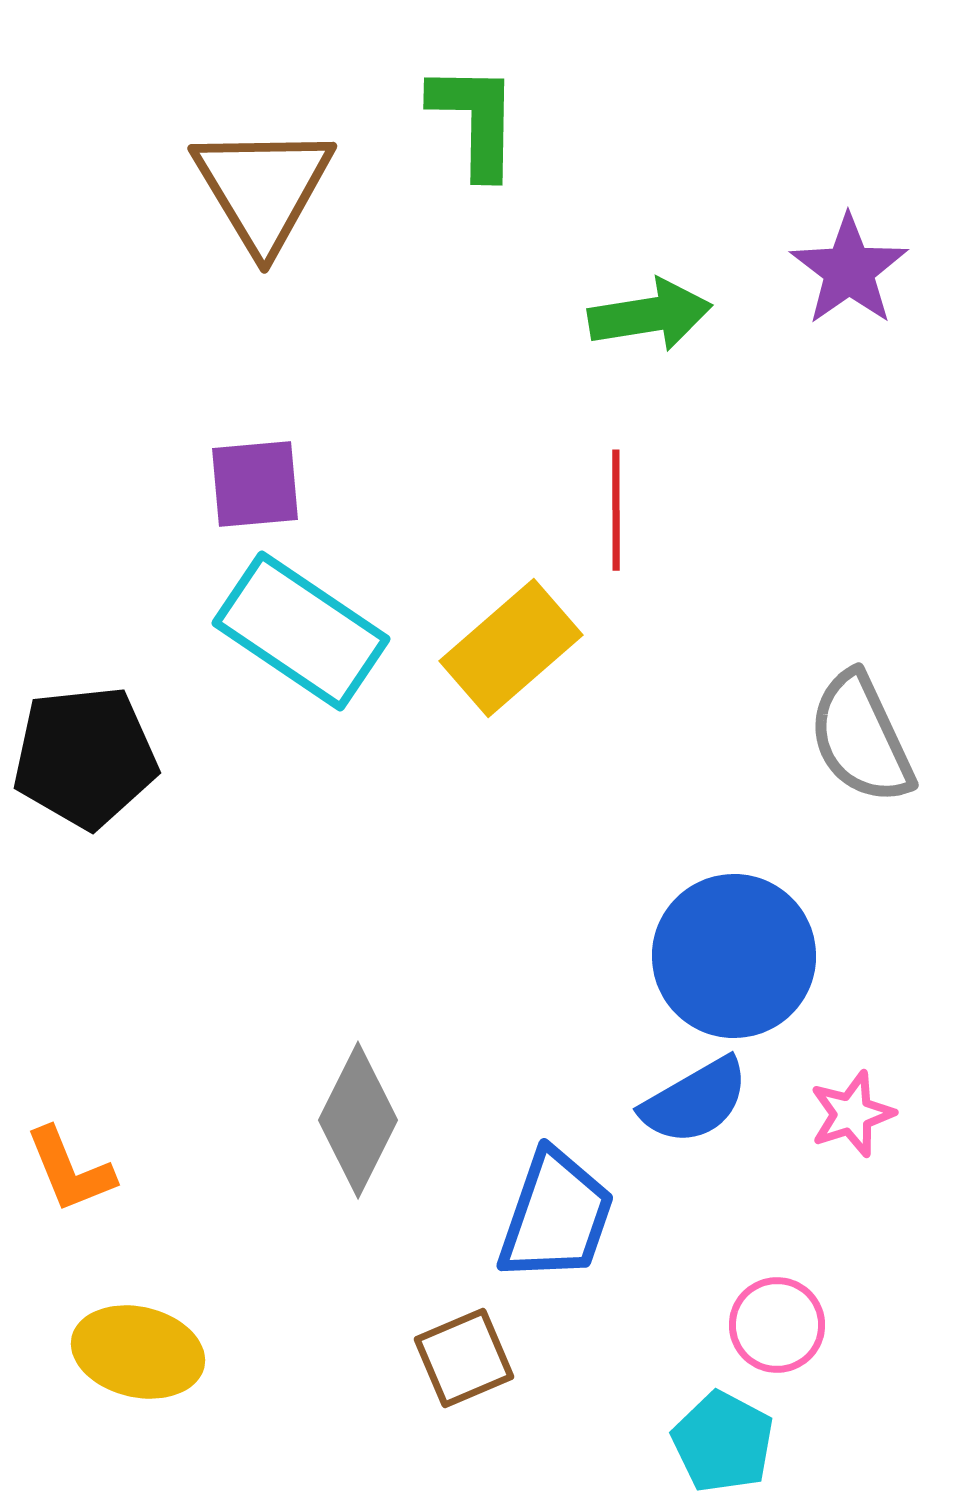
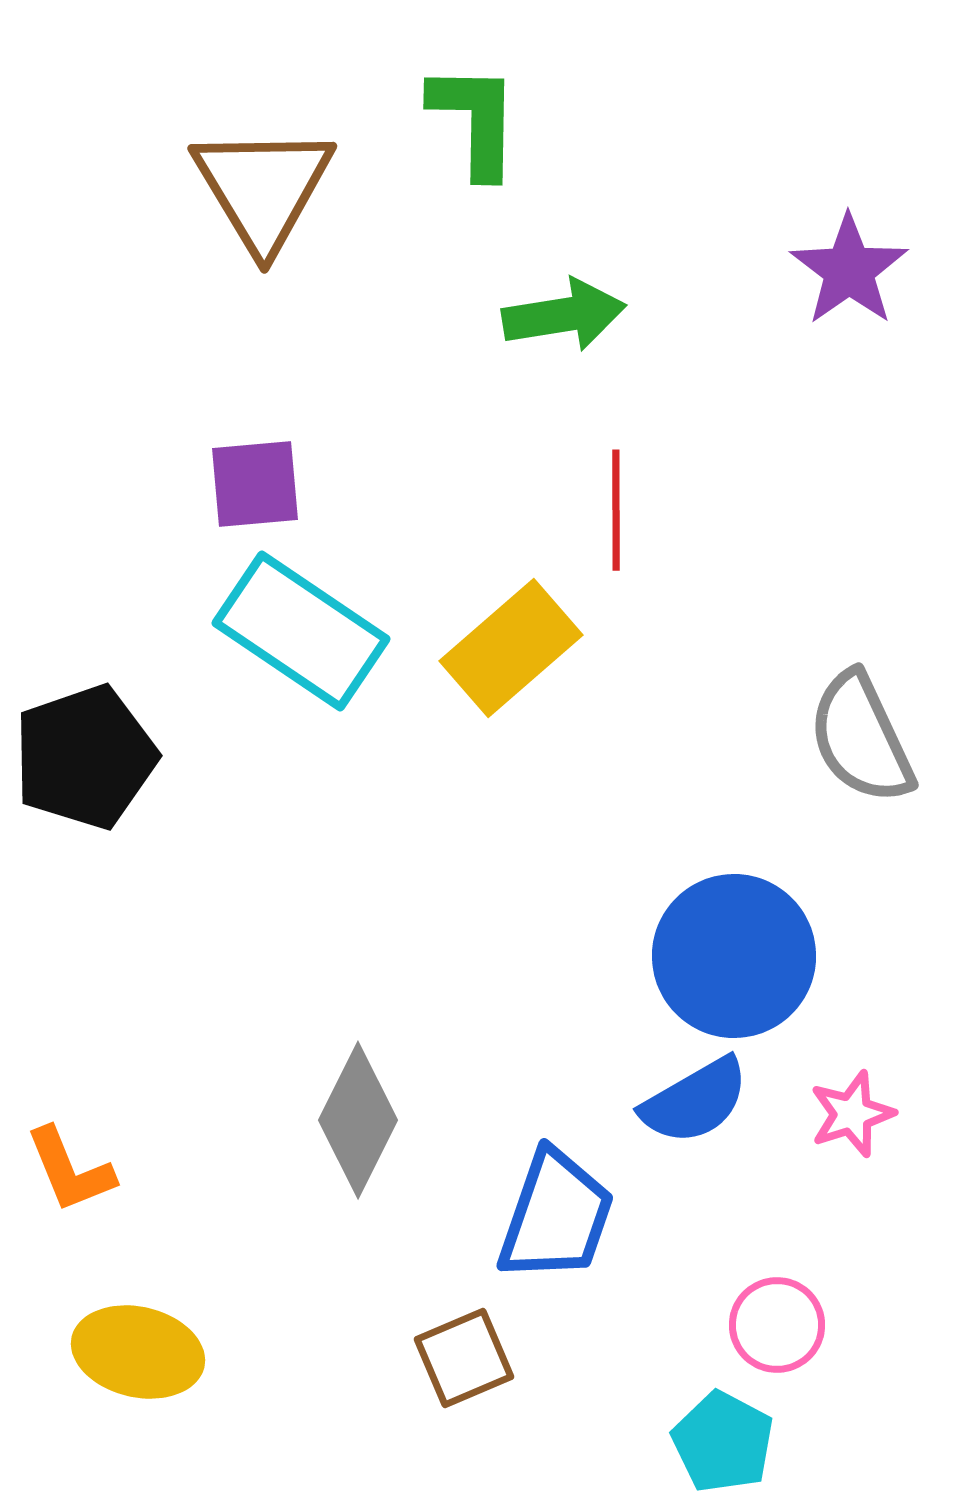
green arrow: moved 86 px left
black pentagon: rotated 13 degrees counterclockwise
